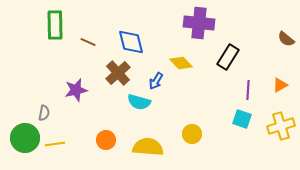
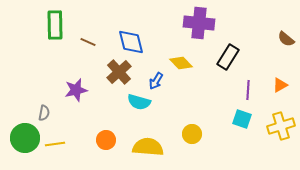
brown cross: moved 1 px right, 1 px up
